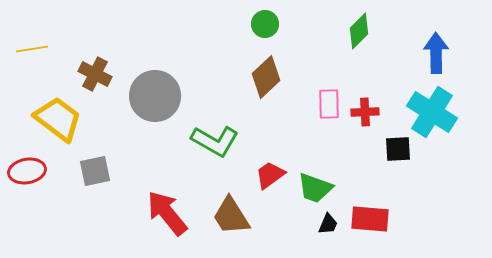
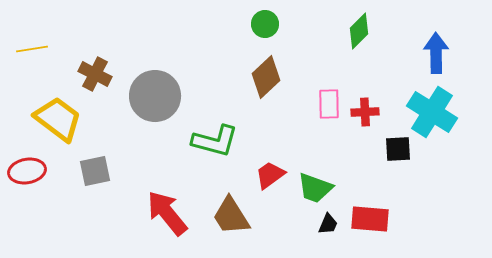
green L-shape: rotated 15 degrees counterclockwise
